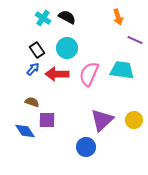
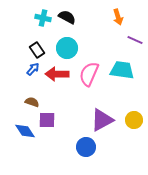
cyan cross: rotated 21 degrees counterclockwise
purple triangle: rotated 15 degrees clockwise
